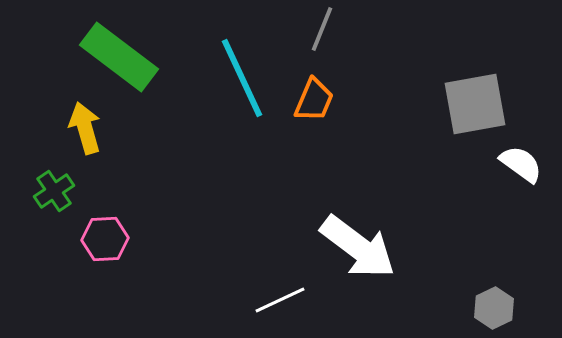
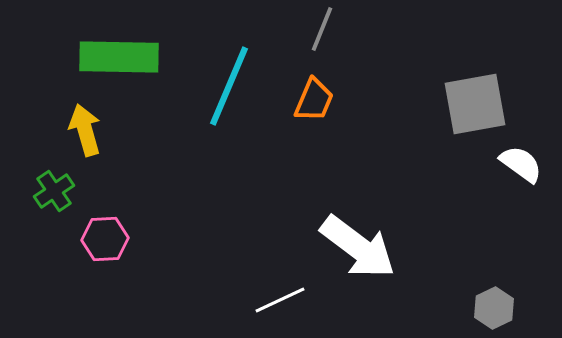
green rectangle: rotated 36 degrees counterclockwise
cyan line: moved 13 px left, 8 px down; rotated 48 degrees clockwise
yellow arrow: moved 2 px down
